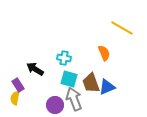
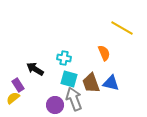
blue triangle: moved 4 px right, 4 px up; rotated 36 degrees clockwise
yellow semicircle: moved 2 px left; rotated 40 degrees clockwise
